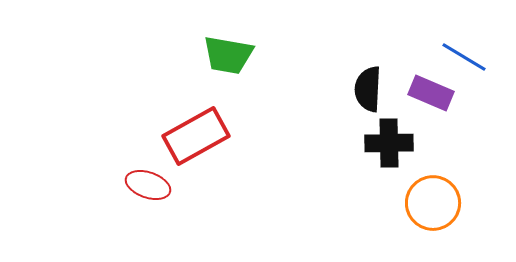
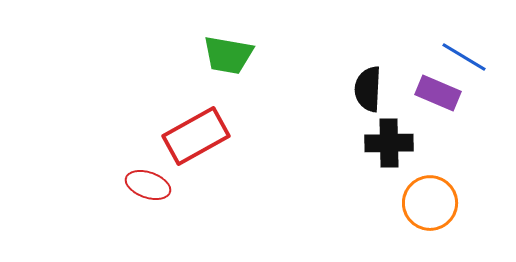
purple rectangle: moved 7 px right
orange circle: moved 3 px left
